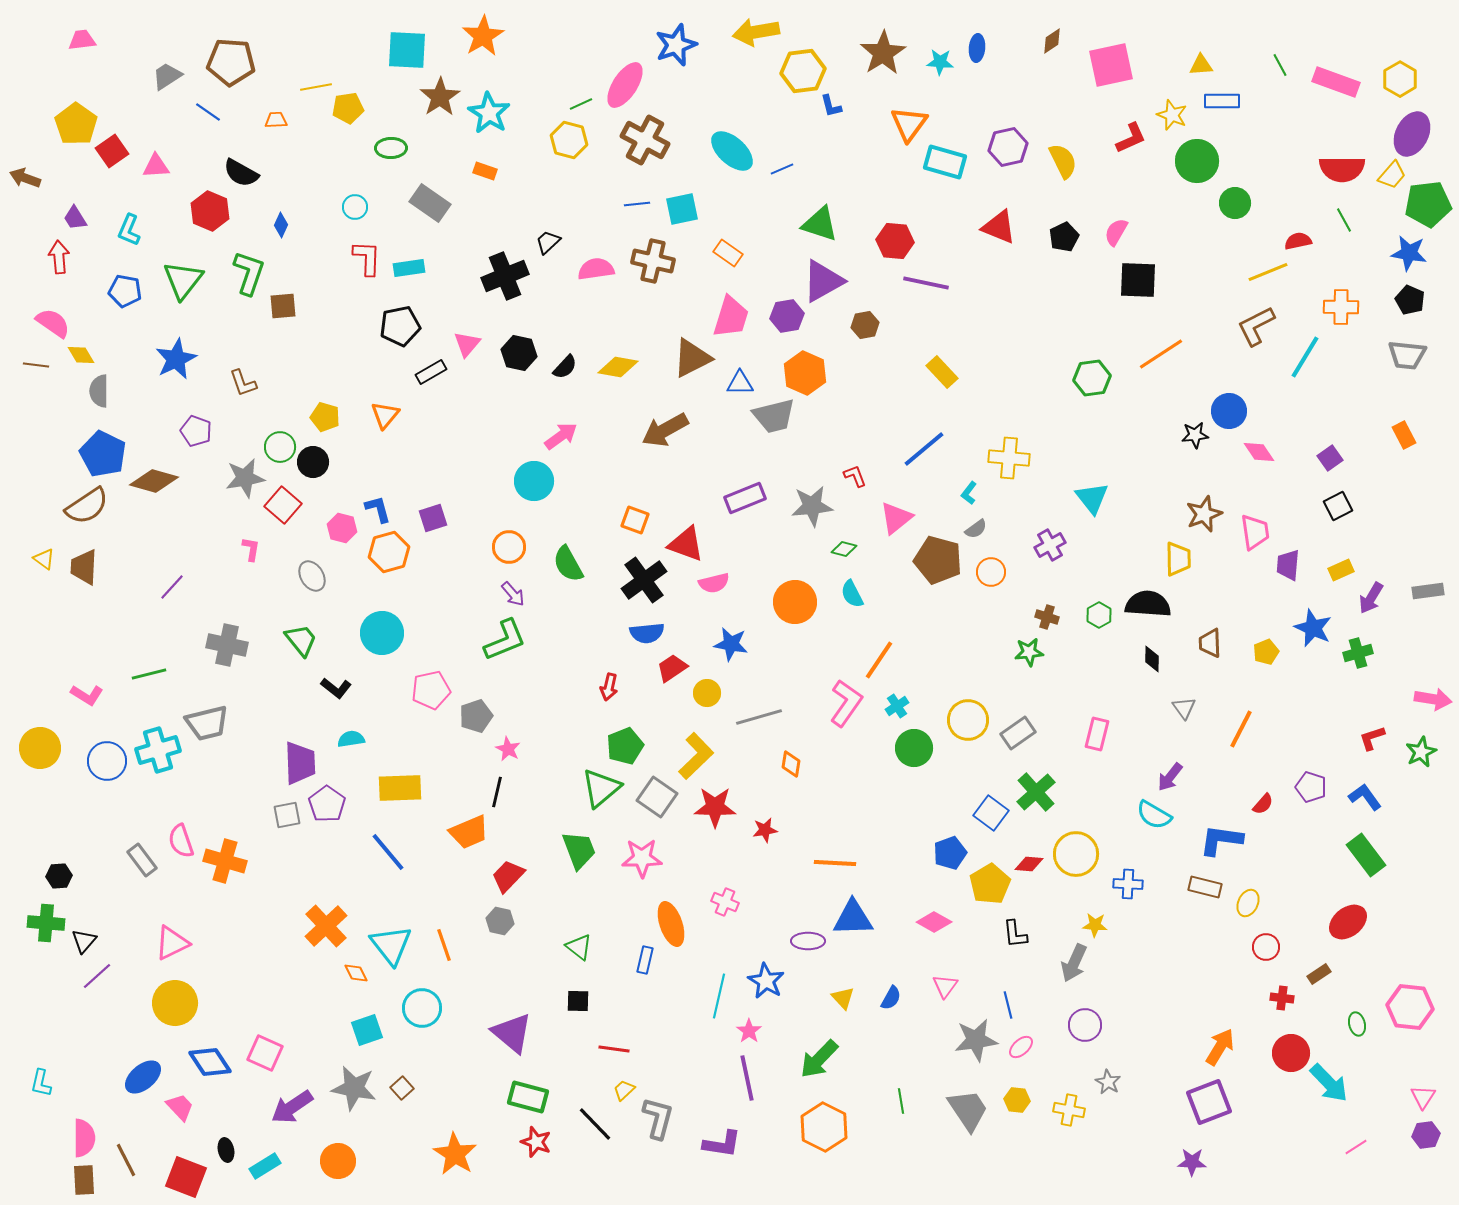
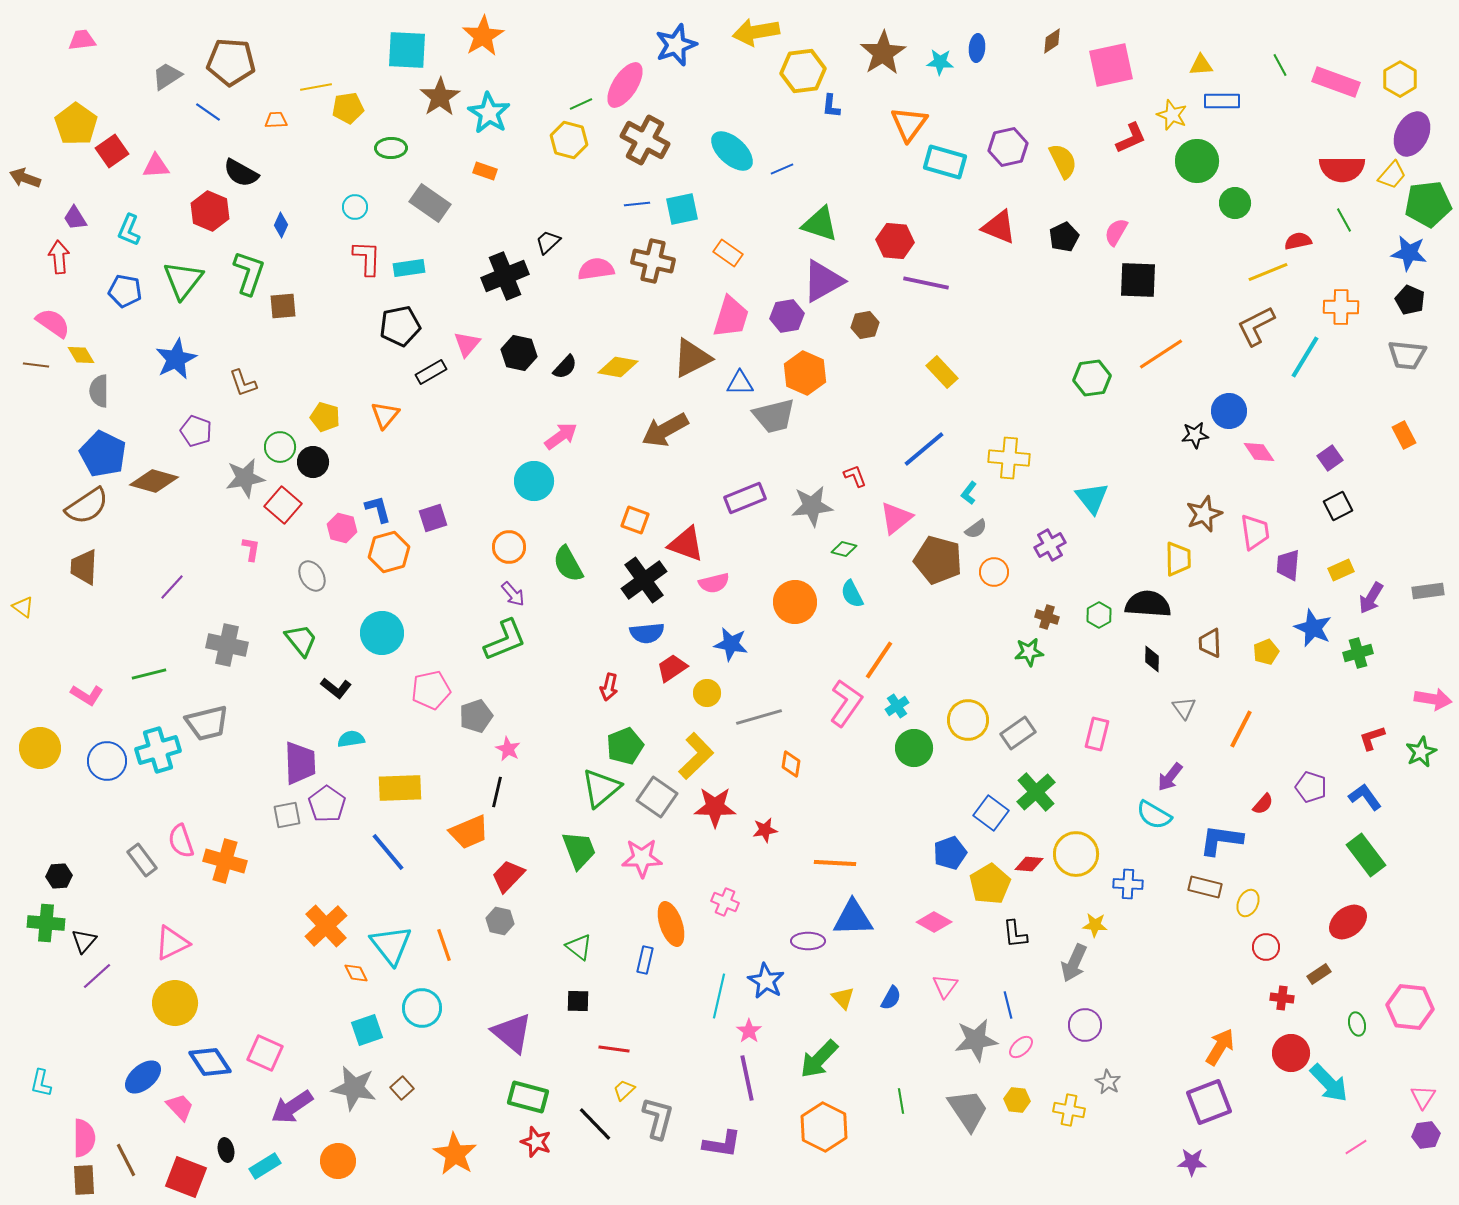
blue L-shape at (831, 106): rotated 20 degrees clockwise
yellow triangle at (44, 559): moved 21 px left, 48 px down
orange circle at (991, 572): moved 3 px right
